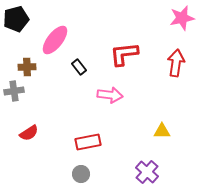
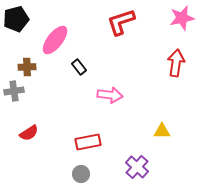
red L-shape: moved 3 px left, 32 px up; rotated 12 degrees counterclockwise
purple cross: moved 10 px left, 5 px up
